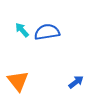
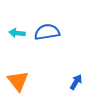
cyan arrow: moved 5 px left, 3 px down; rotated 42 degrees counterclockwise
blue arrow: rotated 21 degrees counterclockwise
